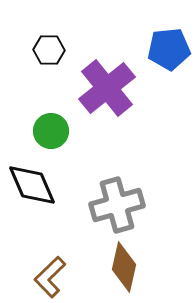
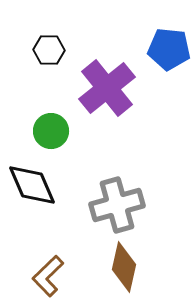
blue pentagon: rotated 12 degrees clockwise
brown L-shape: moved 2 px left, 1 px up
